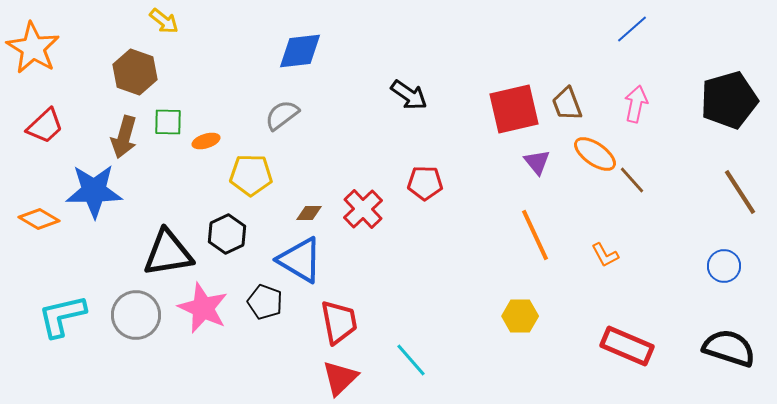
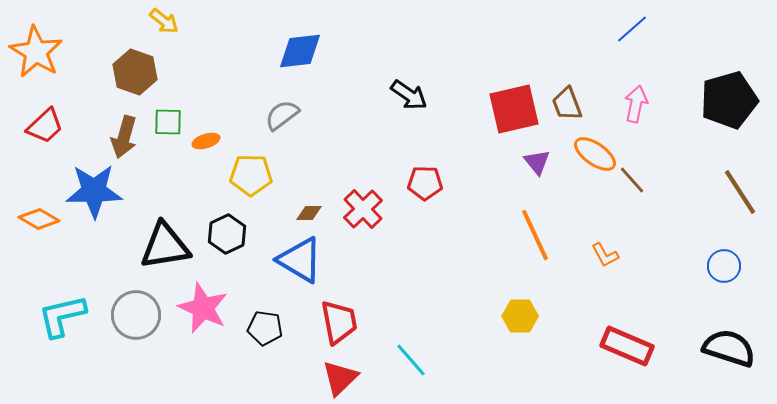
orange star at (33, 48): moved 3 px right, 4 px down
black triangle at (168, 253): moved 3 px left, 7 px up
black pentagon at (265, 302): moved 26 px down; rotated 12 degrees counterclockwise
